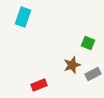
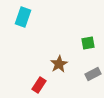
green square: rotated 32 degrees counterclockwise
brown star: moved 13 px left, 1 px up; rotated 12 degrees counterclockwise
red rectangle: rotated 35 degrees counterclockwise
